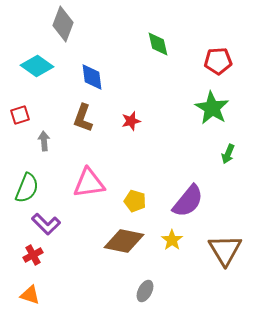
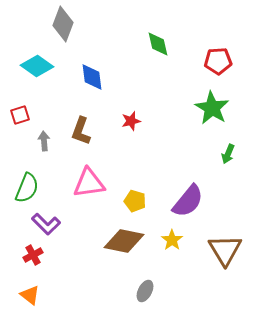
brown L-shape: moved 2 px left, 13 px down
orange triangle: rotated 20 degrees clockwise
